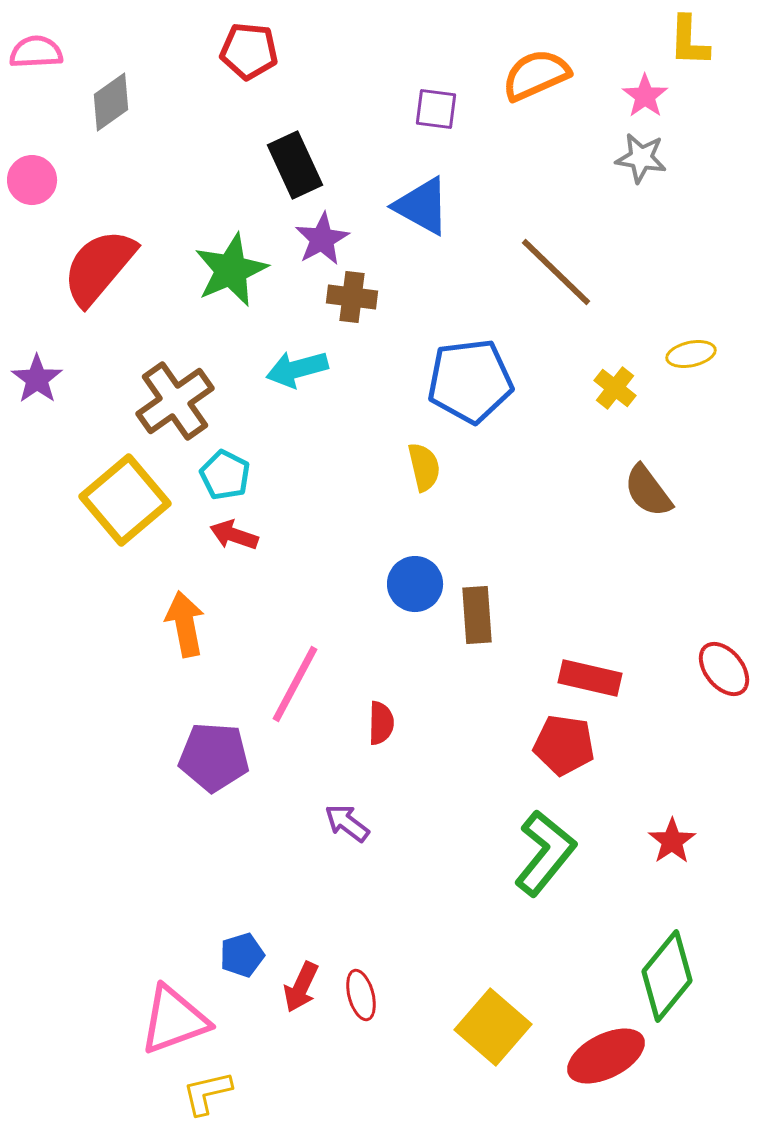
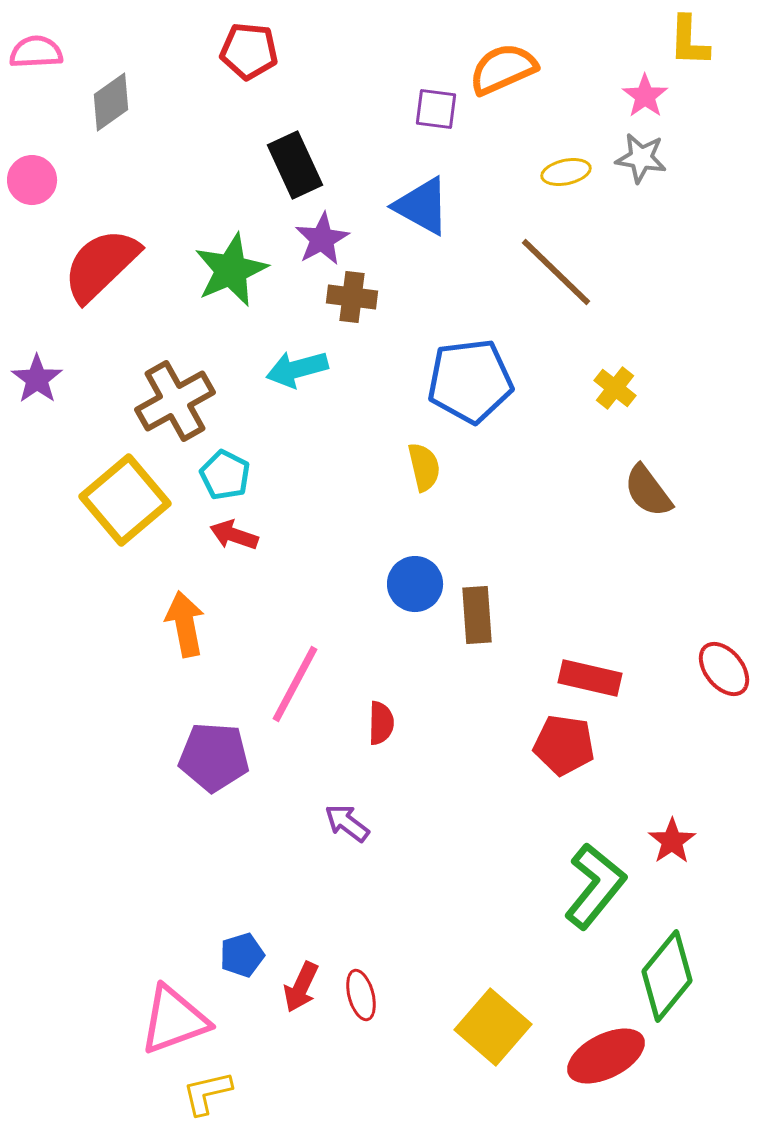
orange semicircle at (536, 75): moved 33 px left, 6 px up
red semicircle at (99, 267): moved 2 px right, 2 px up; rotated 6 degrees clockwise
yellow ellipse at (691, 354): moved 125 px left, 182 px up
brown cross at (175, 401): rotated 6 degrees clockwise
green L-shape at (545, 853): moved 50 px right, 33 px down
